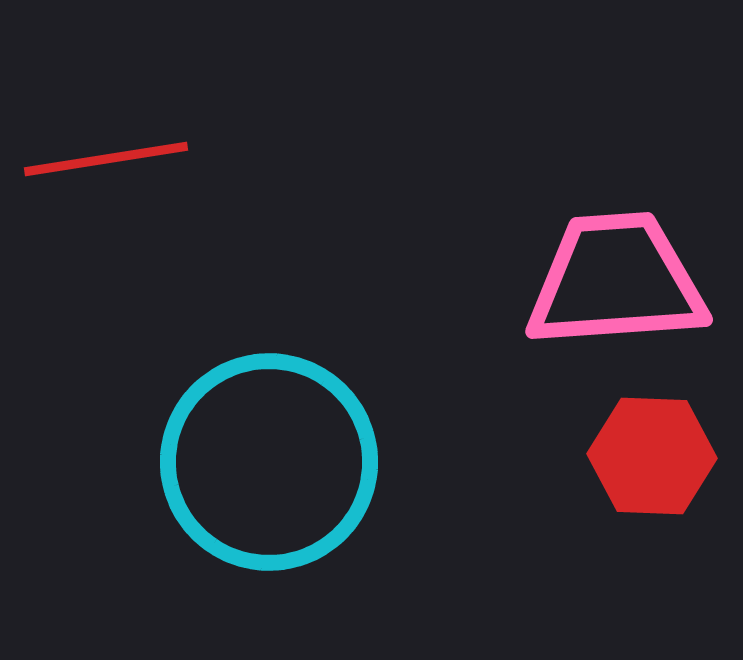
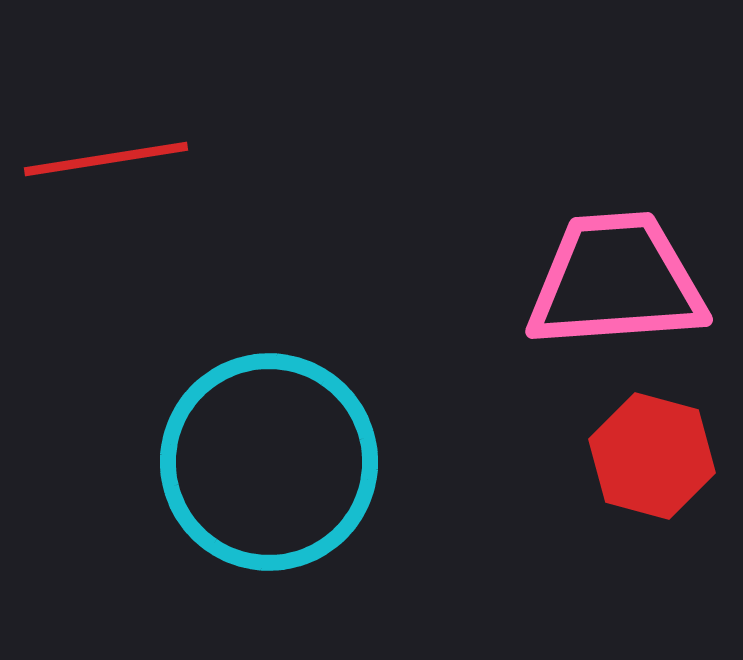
red hexagon: rotated 13 degrees clockwise
